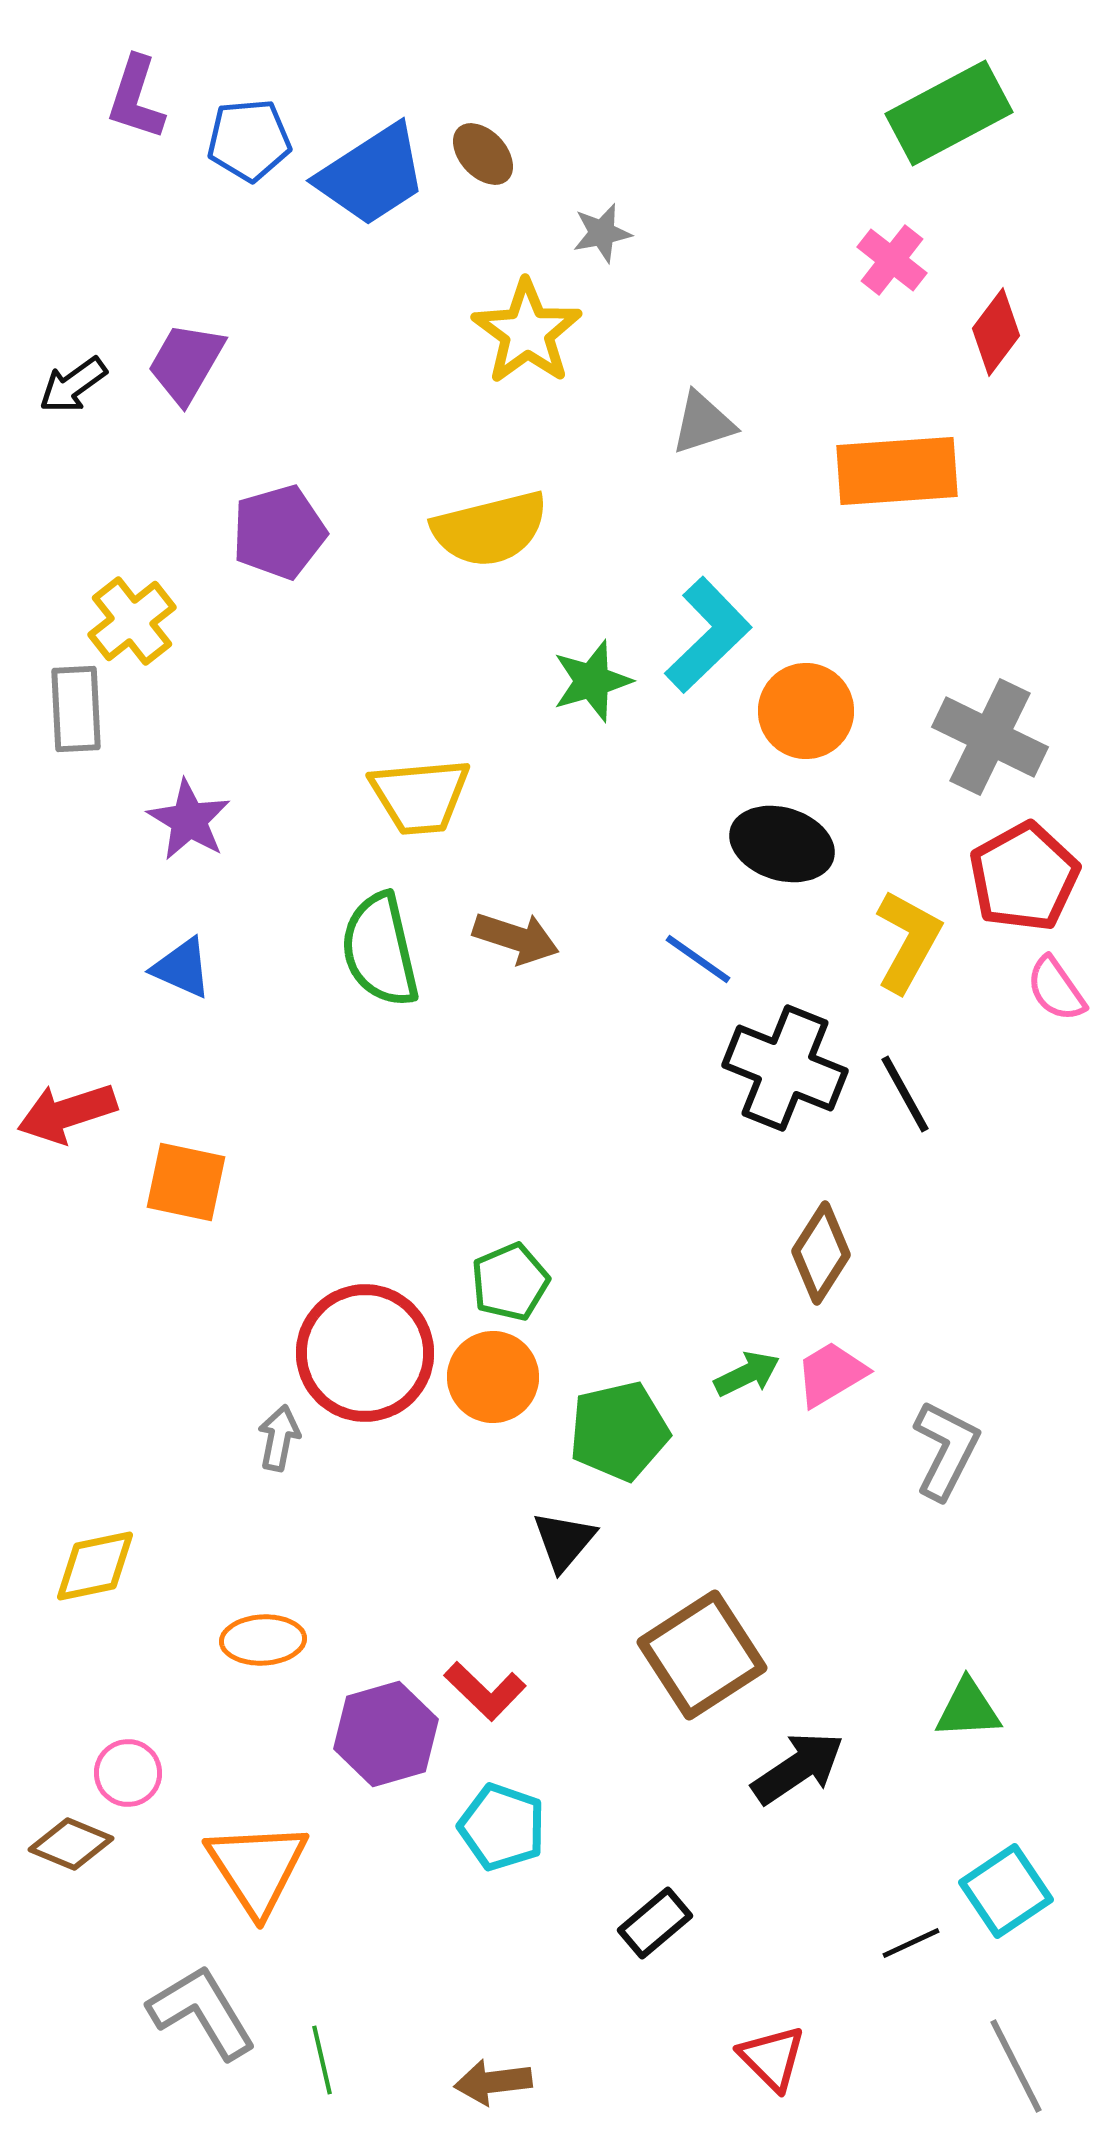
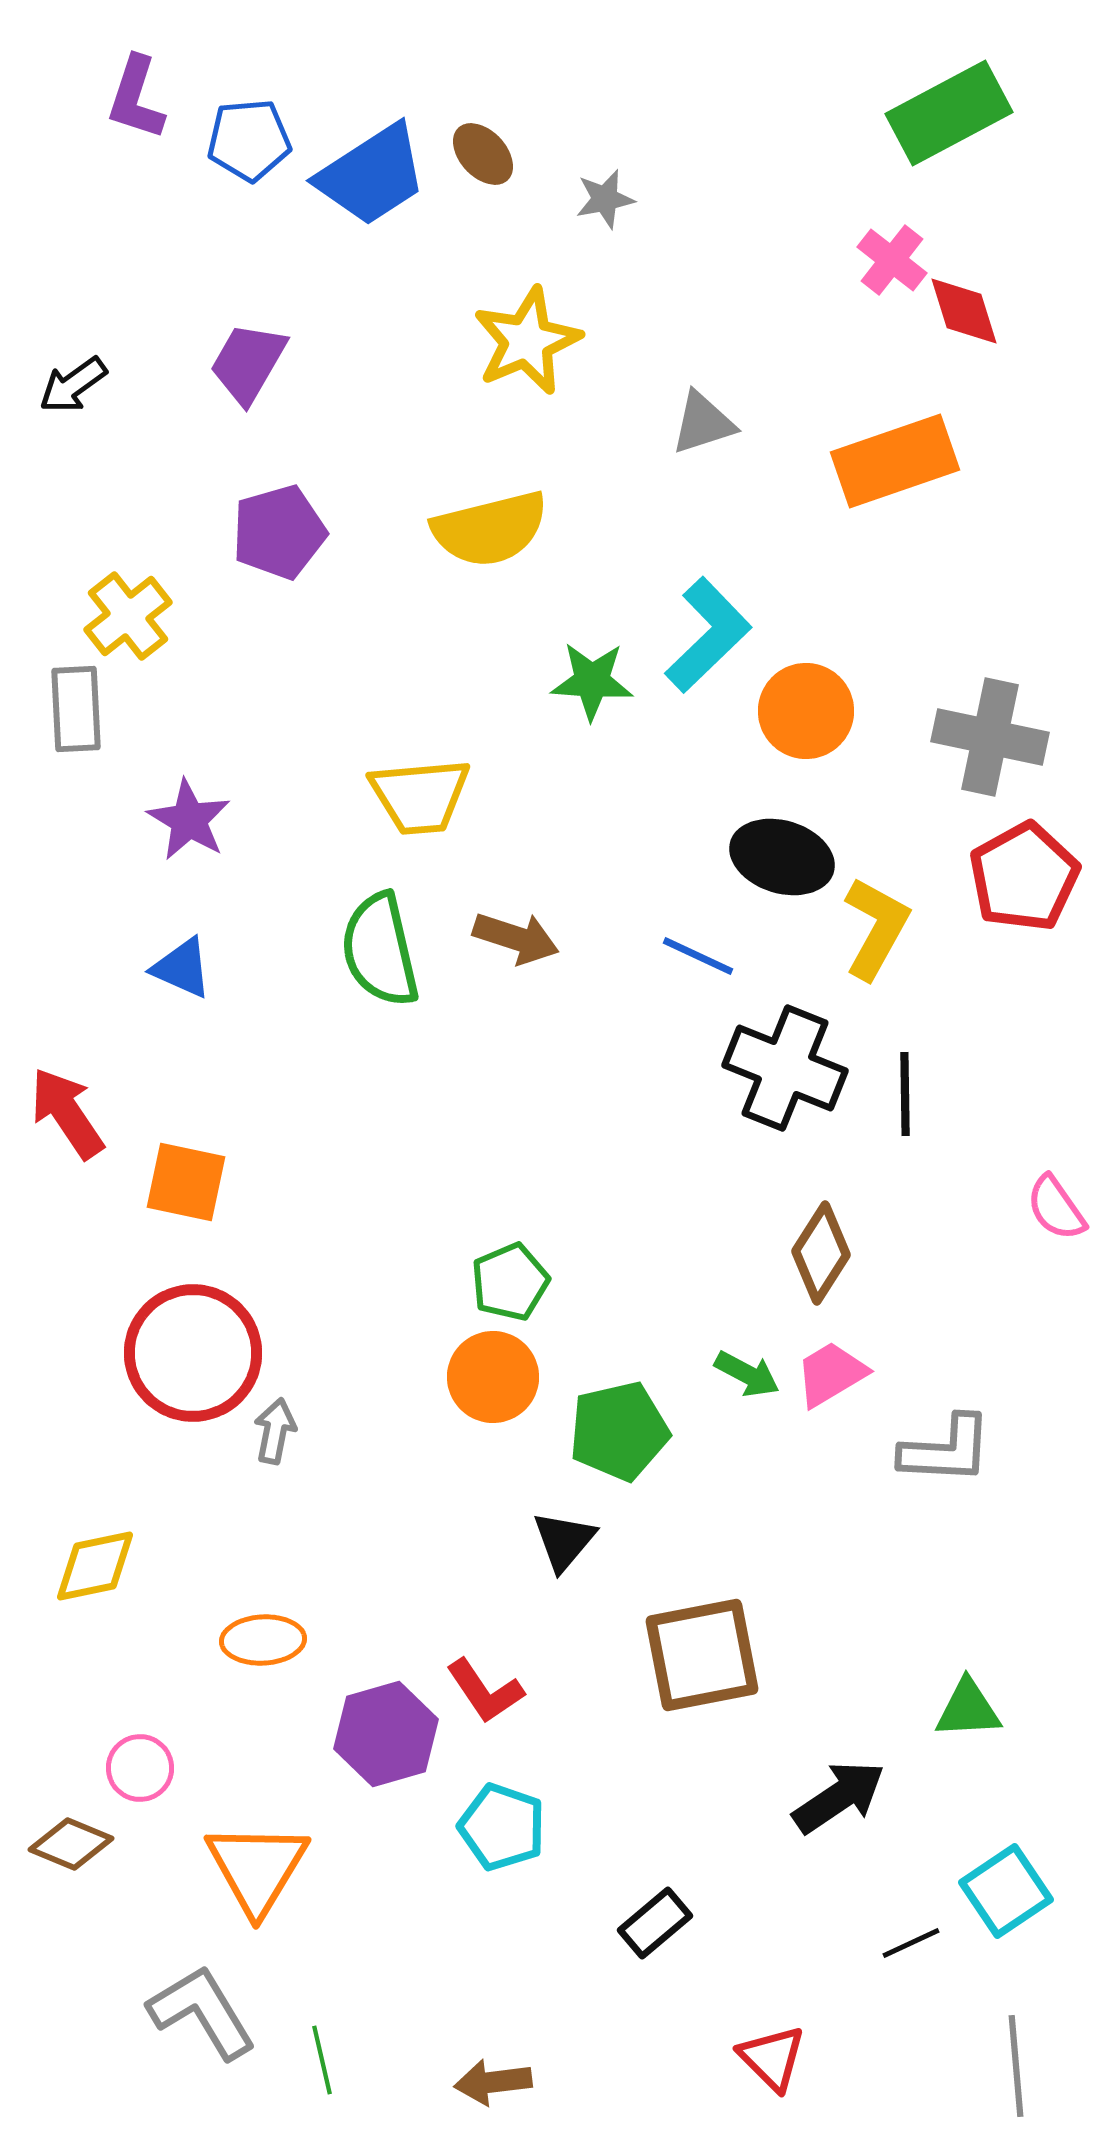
gray star at (602, 233): moved 3 px right, 34 px up
yellow star at (527, 332): moved 9 px down; rotated 13 degrees clockwise
red diamond at (996, 332): moved 32 px left, 21 px up; rotated 54 degrees counterclockwise
purple trapezoid at (186, 363): moved 62 px right
orange rectangle at (897, 471): moved 2 px left, 10 px up; rotated 15 degrees counterclockwise
yellow cross at (132, 621): moved 4 px left, 5 px up
green star at (592, 681): rotated 20 degrees clockwise
gray cross at (990, 737): rotated 14 degrees counterclockwise
black ellipse at (782, 844): moved 13 px down
yellow L-shape at (908, 941): moved 32 px left, 13 px up
blue line at (698, 959): moved 3 px up; rotated 10 degrees counterclockwise
pink semicircle at (1056, 989): moved 219 px down
black line at (905, 1094): rotated 28 degrees clockwise
red arrow at (67, 1113): rotated 74 degrees clockwise
red circle at (365, 1353): moved 172 px left
green arrow at (747, 1374): rotated 54 degrees clockwise
gray arrow at (279, 1438): moved 4 px left, 7 px up
gray L-shape at (946, 1450): rotated 66 degrees clockwise
brown square at (702, 1655): rotated 22 degrees clockwise
red L-shape at (485, 1691): rotated 12 degrees clockwise
black arrow at (798, 1768): moved 41 px right, 29 px down
pink circle at (128, 1773): moved 12 px right, 5 px up
orange triangle at (257, 1868): rotated 4 degrees clockwise
gray line at (1016, 2066): rotated 22 degrees clockwise
